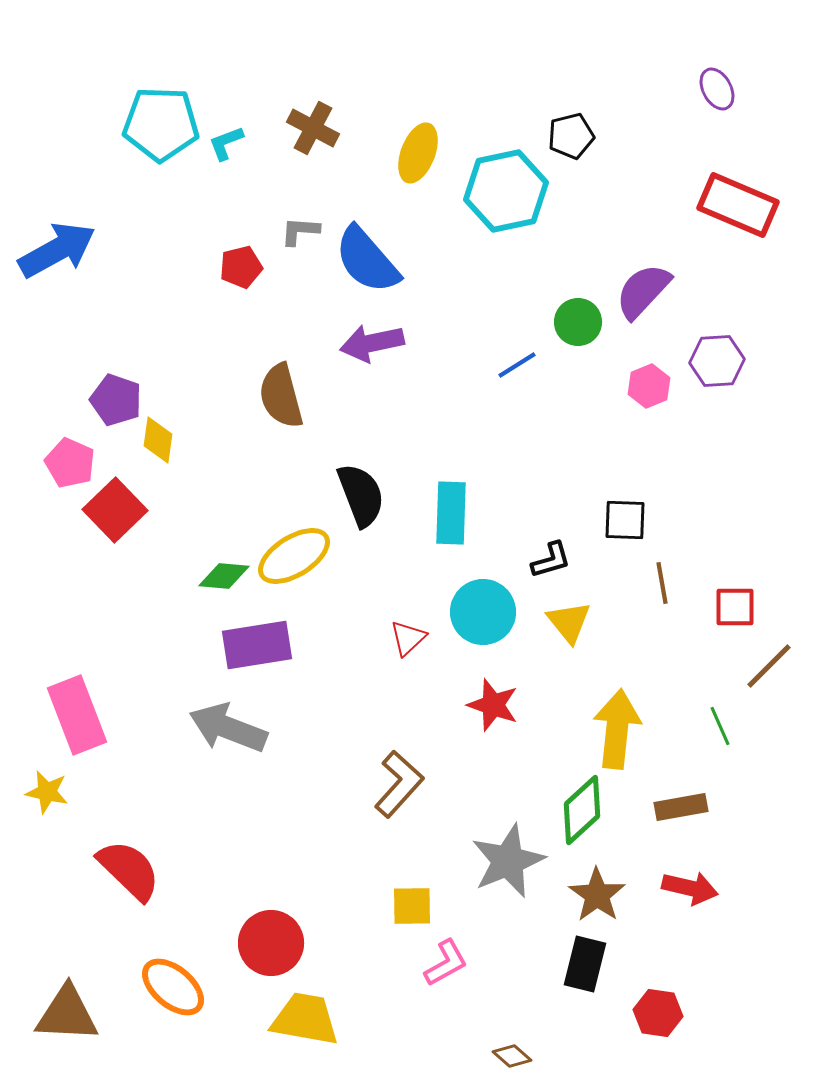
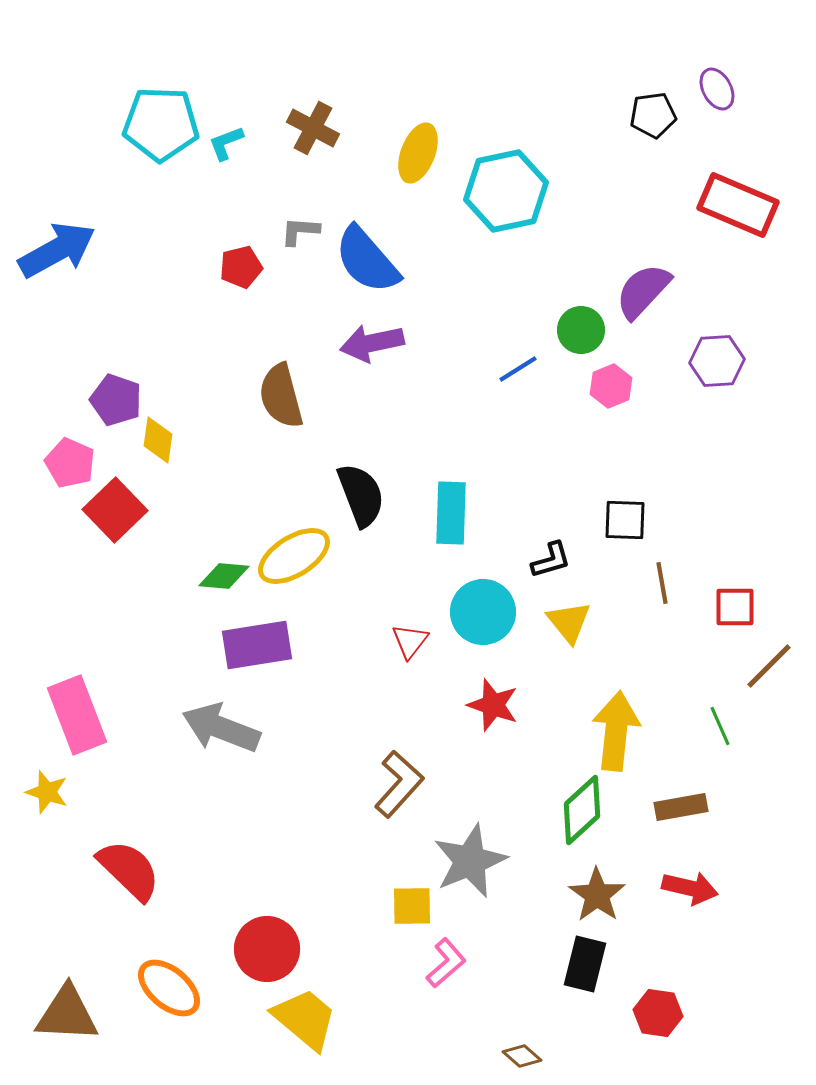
black pentagon at (571, 136): moved 82 px right, 21 px up; rotated 6 degrees clockwise
green circle at (578, 322): moved 3 px right, 8 px down
blue line at (517, 365): moved 1 px right, 4 px down
pink hexagon at (649, 386): moved 38 px left
red triangle at (408, 638): moved 2 px right, 3 px down; rotated 9 degrees counterclockwise
gray arrow at (228, 728): moved 7 px left
yellow arrow at (617, 729): moved 1 px left, 2 px down
yellow star at (47, 792): rotated 6 degrees clockwise
gray star at (508, 861): moved 38 px left
red circle at (271, 943): moved 4 px left, 6 px down
pink L-shape at (446, 963): rotated 12 degrees counterclockwise
orange ellipse at (173, 987): moved 4 px left, 1 px down
yellow trapezoid at (305, 1019): rotated 30 degrees clockwise
brown diamond at (512, 1056): moved 10 px right
